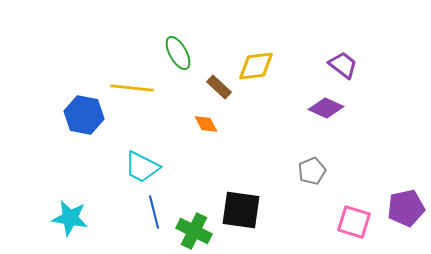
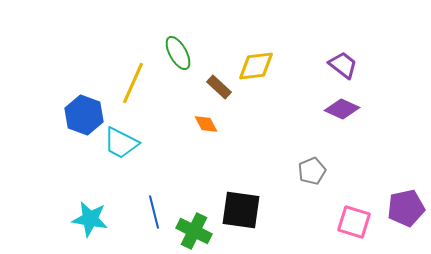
yellow line: moved 1 px right, 5 px up; rotated 72 degrees counterclockwise
purple diamond: moved 16 px right, 1 px down
blue hexagon: rotated 9 degrees clockwise
cyan trapezoid: moved 21 px left, 24 px up
cyan star: moved 20 px right, 1 px down
